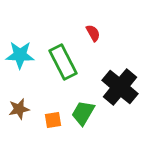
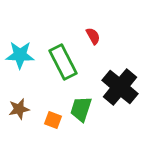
red semicircle: moved 3 px down
green trapezoid: moved 2 px left, 4 px up; rotated 12 degrees counterclockwise
orange square: rotated 30 degrees clockwise
